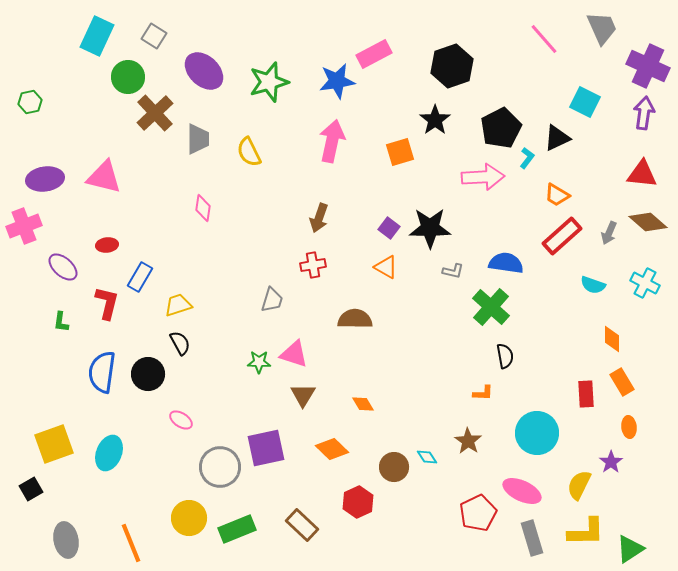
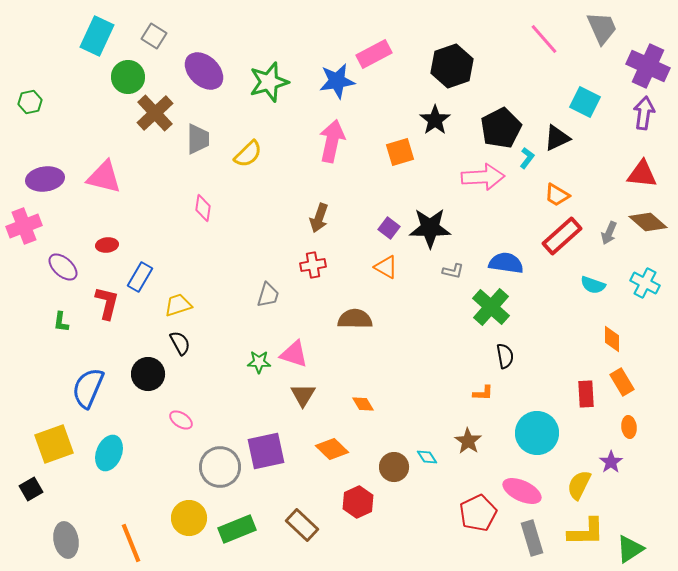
yellow semicircle at (249, 152): moved 1 px left, 2 px down; rotated 108 degrees counterclockwise
gray trapezoid at (272, 300): moved 4 px left, 5 px up
blue semicircle at (102, 372): moved 14 px left, 16 px down; rotated 15 degrees clockwise
purple square at (266, 448): moved 3 px down
